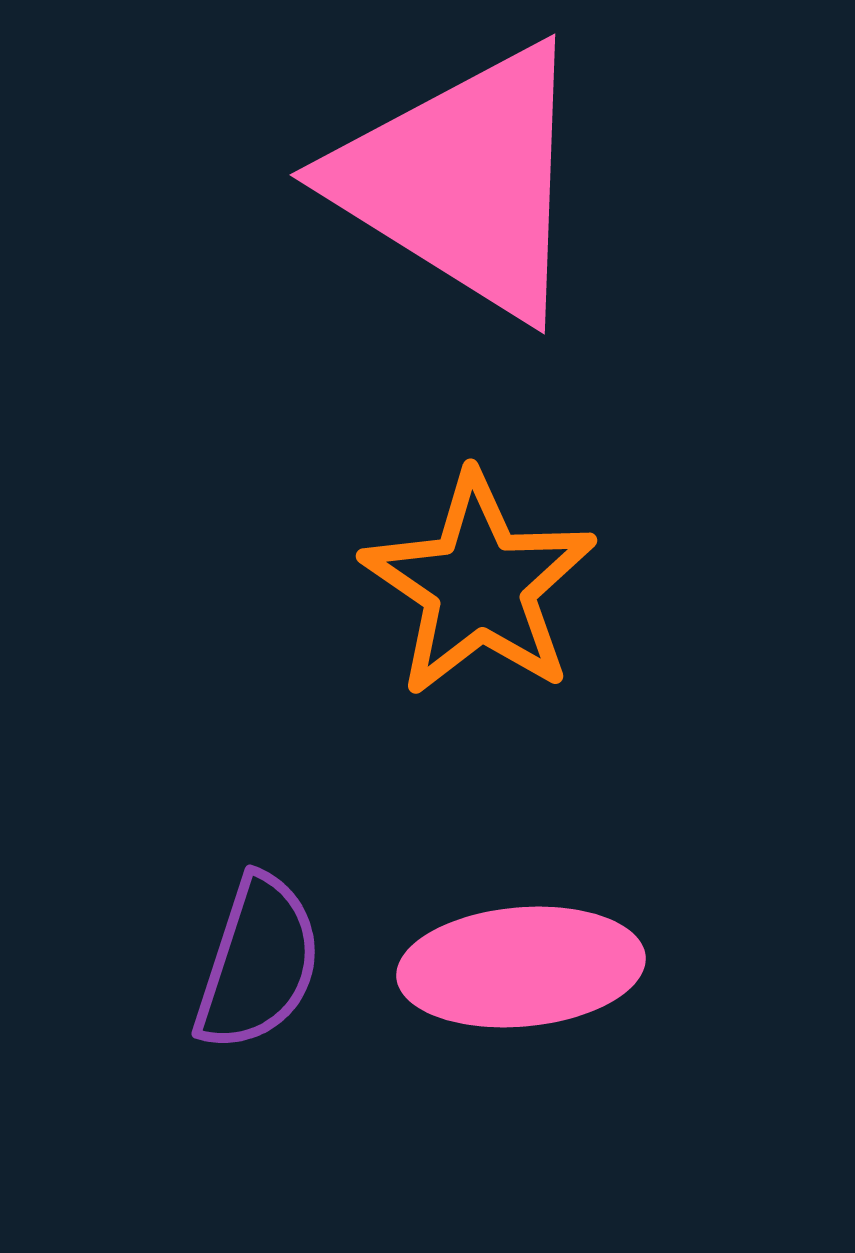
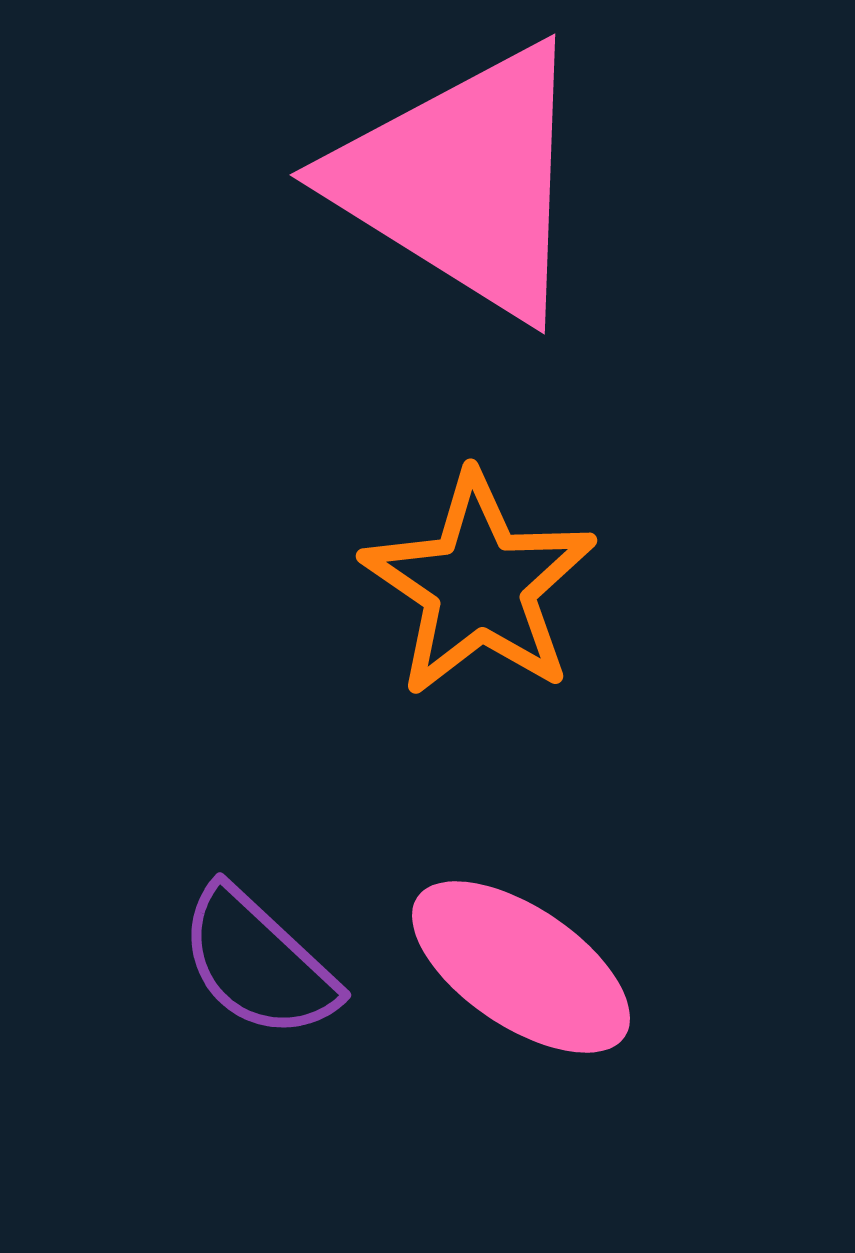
purple semicircle: rotated 115 degrees clockwise
pink ellipse: rotated 39 degrees clockwise
